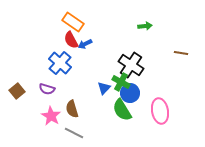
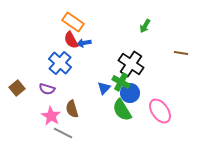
green arrow: rotated 128 degrees clockwise
blue arrow: moved 1 px left, 1 px up; rotated 16 degrees clockwise
black cross: moved 1 px up
brown square: moved 3 px up
pink ellipse: rotated 25 degrees counterclockwise
gray line: moved 11 px left
